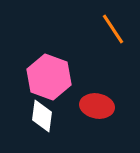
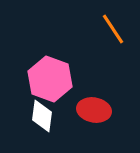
pink hexagon: moved 1 px right, 2 px down
red ellipse: moved 3 px left, 4 px down
